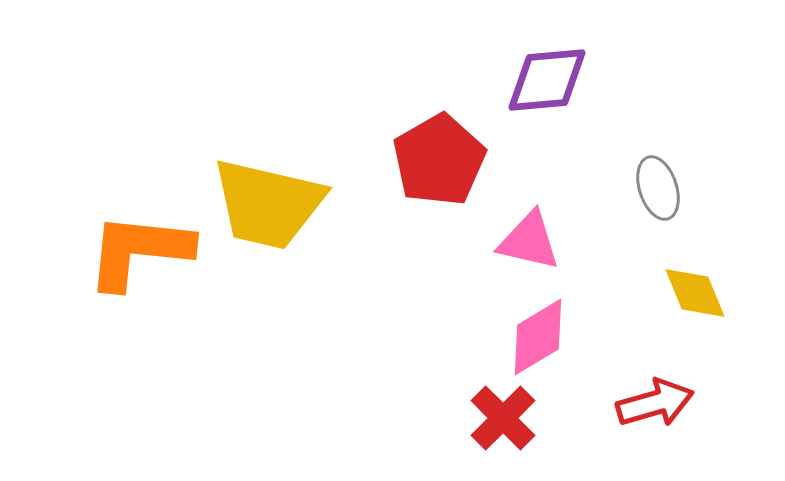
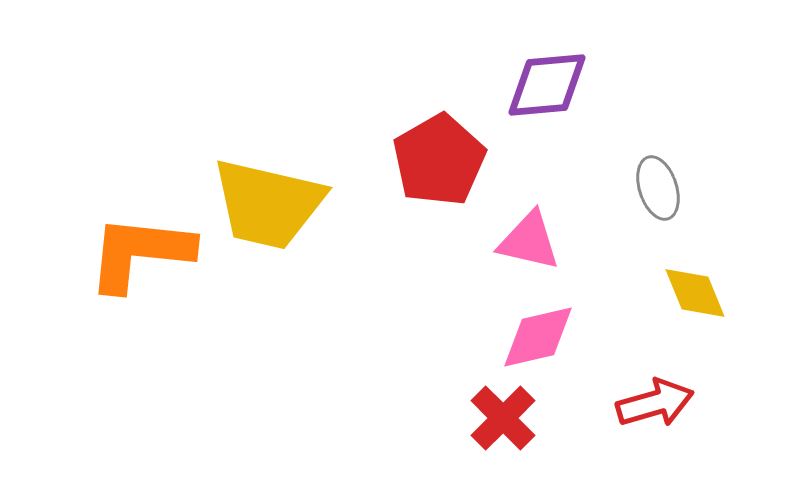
purple diamond: moved 5 px down
orange L-shape: moved 1 px right, 2 px down
pink diamond: rotated 18 degrees clockwise
